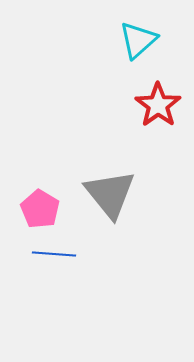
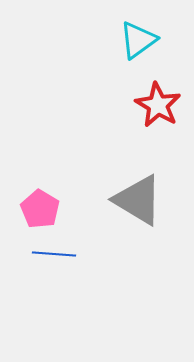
cyan triangle: rotated 6 degrees clockwise
red star: rotated 6 degrees counterclockwise
gray triangle: moved 28 px right, 6 px down; rotated 20 degrees counterclockwise
